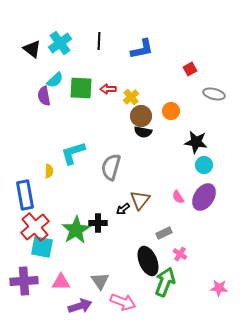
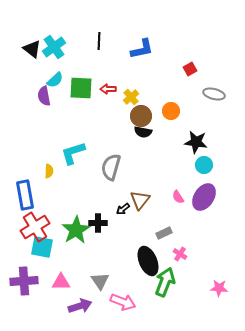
cyan cross: moved 6 px left, 4 px down
red cross: rotated 8 degrees clockwise
